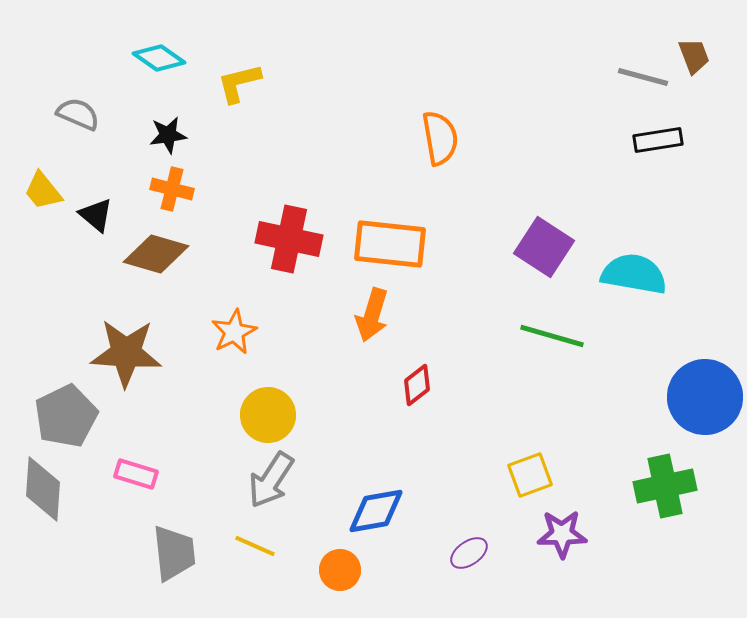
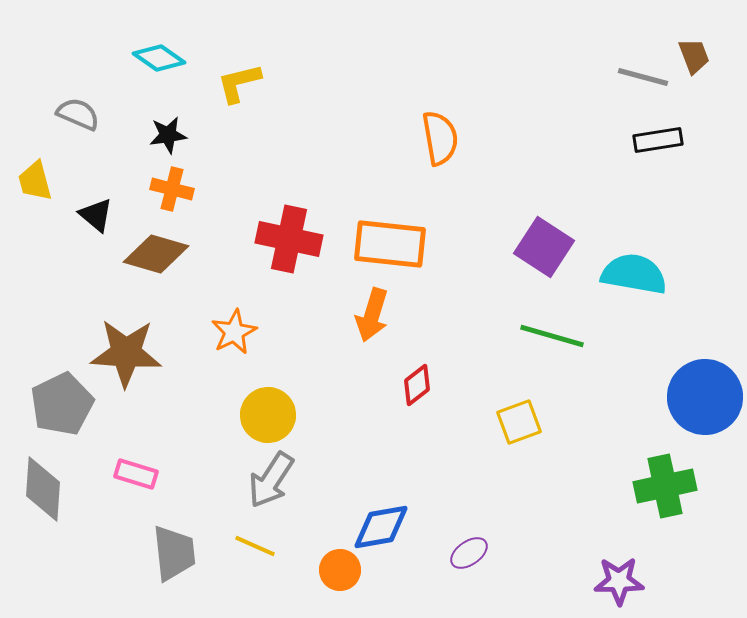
yellow trapezoid: moved 8 px left, 10 px up; rotated 24 degrees clockwise
gray pentagon: moved 4 px left, 12 px up
yellow square: moved 11 px left, 53 px up
blue diamond: moved 5 px right, 16 px down
purple star: moved 57 px right, 47 px down
